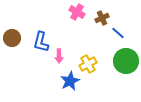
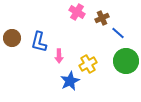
blue L-shape: moved 2 px left
